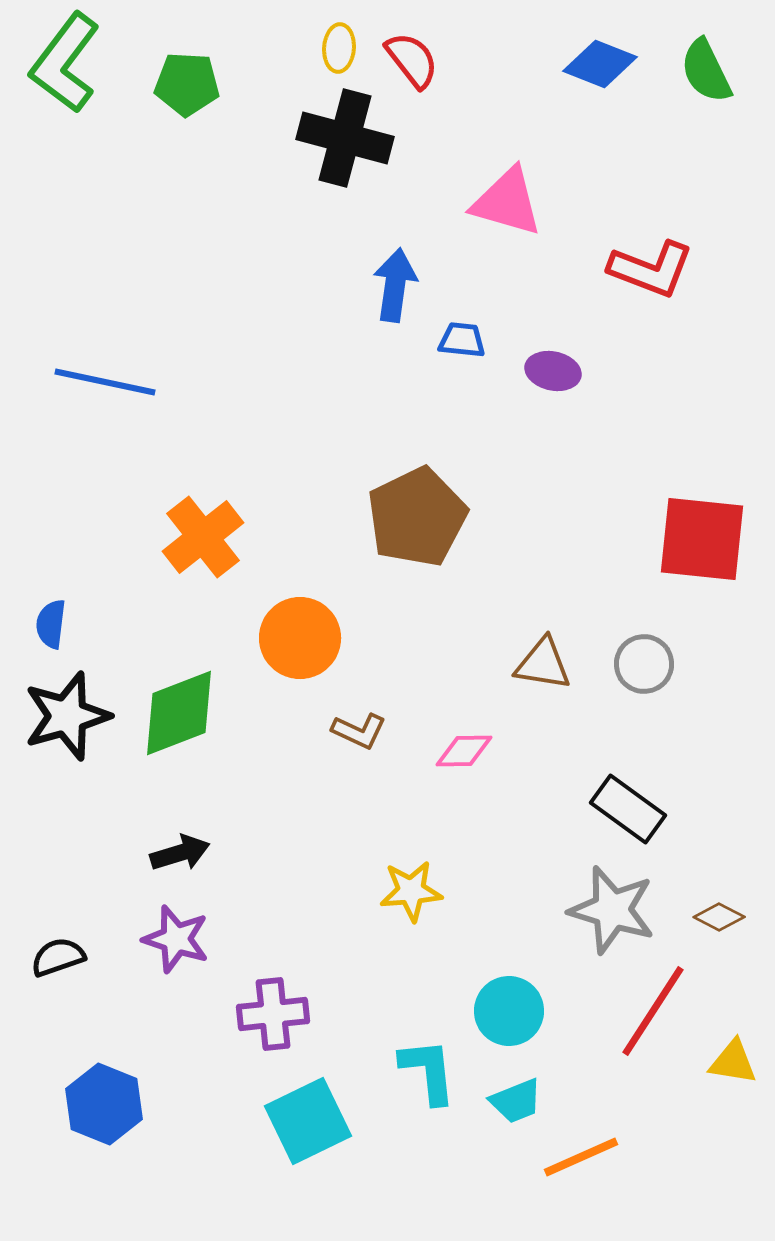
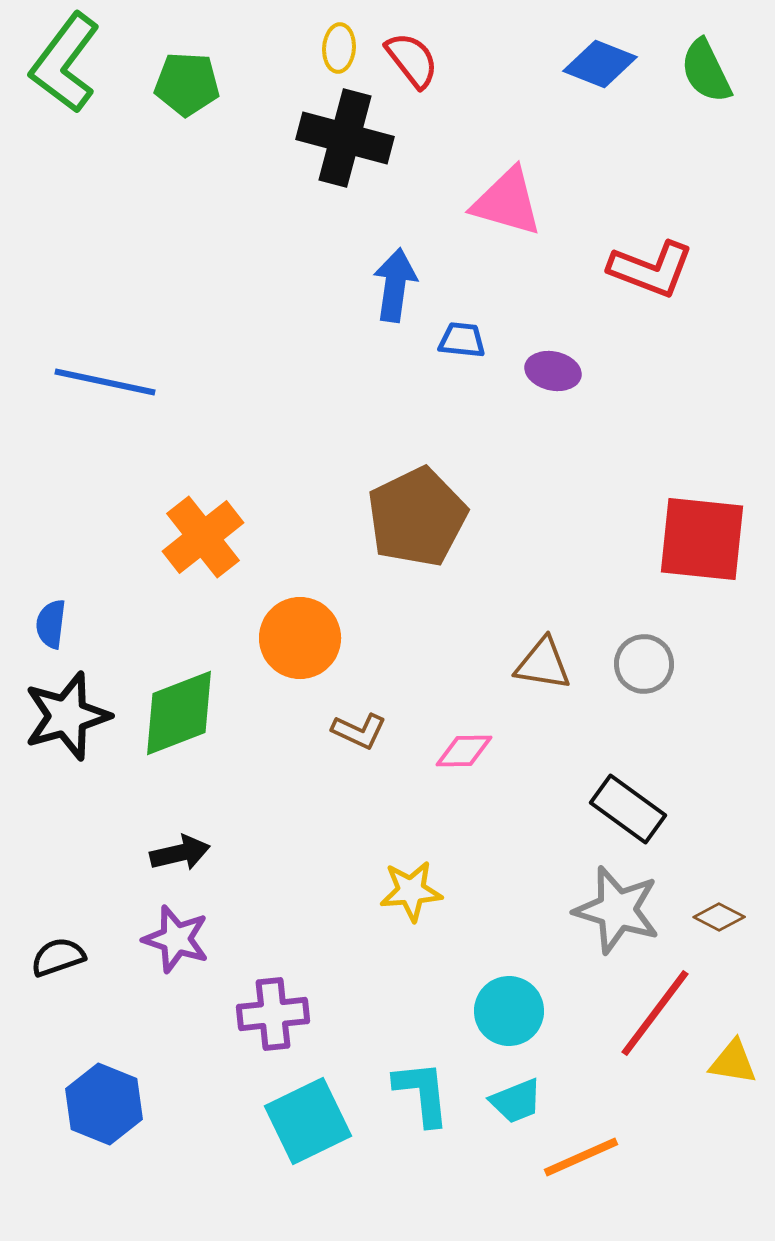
black arrow: rotated 4 degrees clockwise
gray star: moved 5 px right
red line: moved 2 px right, 2 px down; rotated 4 degrees clockwise
cyan L-shape: moved 6 px left, 22 px down
